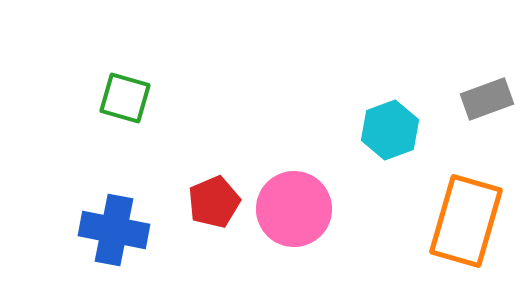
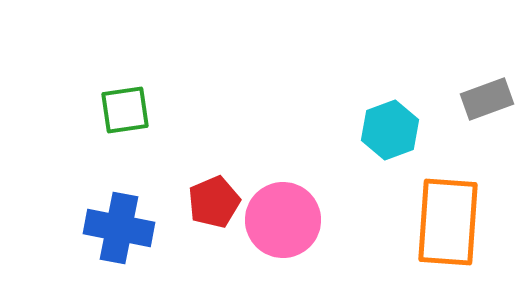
green square: moved 12 px down; rotated 24 degrees counterclockwise
pink circle: moved 11 px left, 11 px down
orange rectangle: moved 18 px left, 1 px down; rotated 12 degrees counterclockwise
blue cross: moved 5 px right, 2 px up
